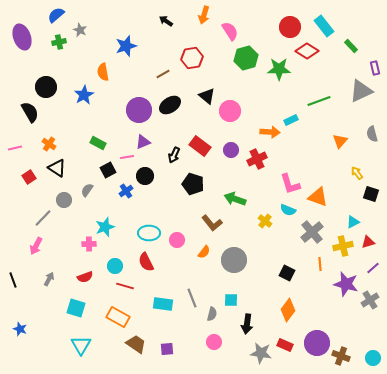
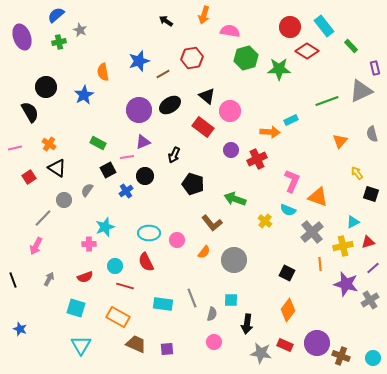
pink semicircle at (230, 31): rotated 48 degrees counterclockwise
blue star at (126, 46): moved 13 px right, 15 px down
green line at (319, 101): moved 8 px right
red rectangle at (200, 146): moved 3 px right, 19 px up
pink L-shape at (290, 184): moved 2 px right, 3 px up; rotated 140 degrees counterclockwise
brown trapezoid at (136, 344): rotated 10 degrees counterclockwise
